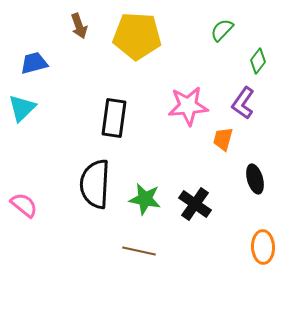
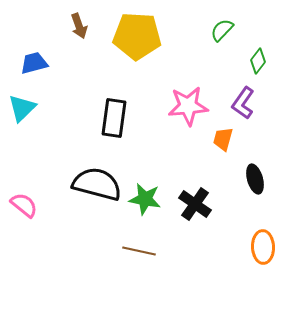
black semicircle: moved 2 px right; rotated 102 degrees clockwise
